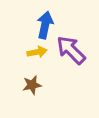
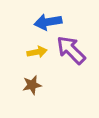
blue arrow: moved 3 px right, 3 px up; rotated 112 degrees counterclockwise
